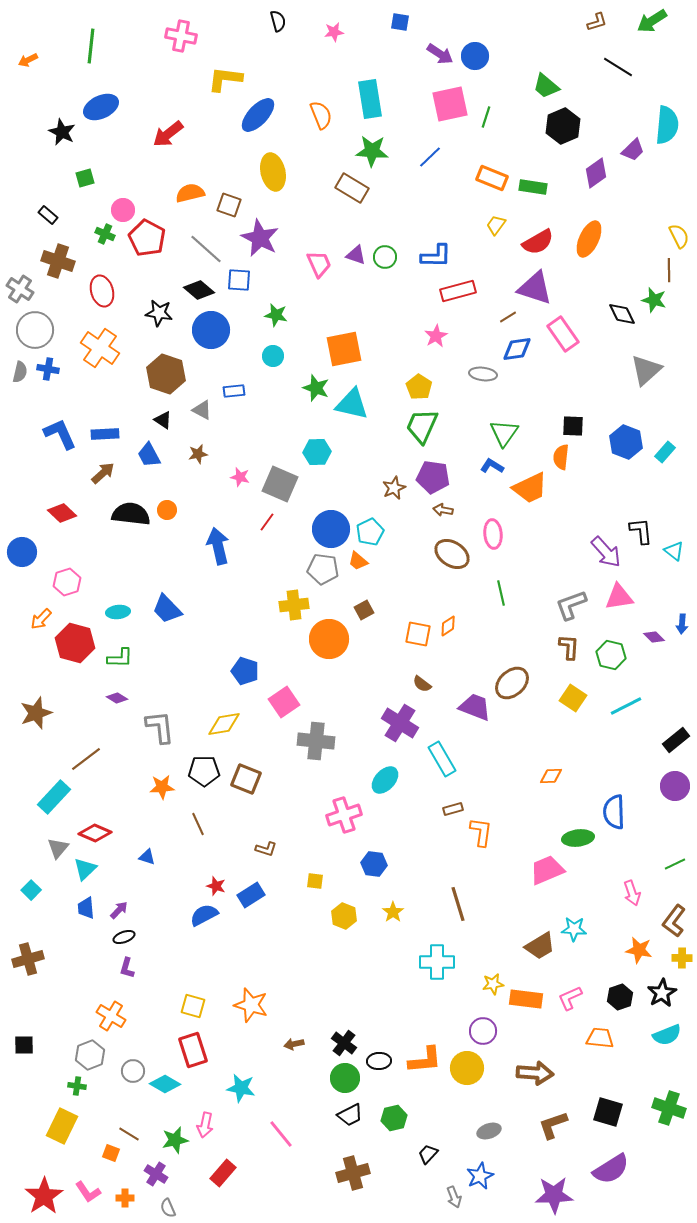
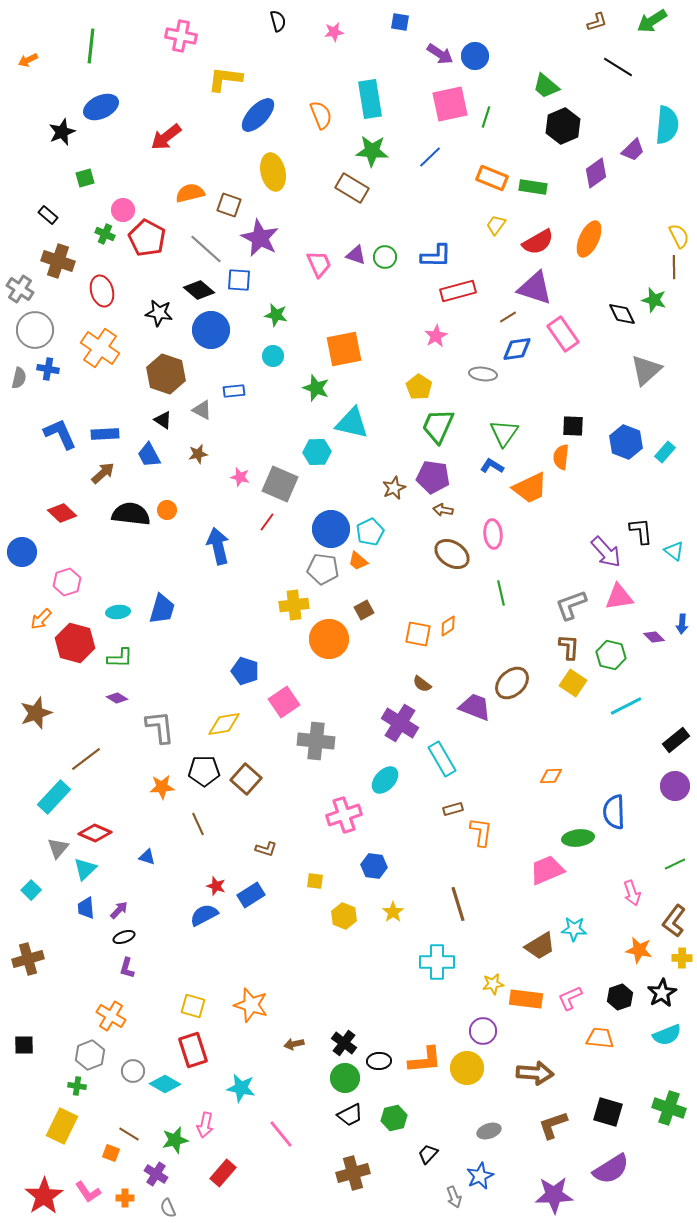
black star at (62, 132): rotated 24 degrees clockwise
red arrow at (168, 134): moved 2 px left, 3 px down
brown line at (669, 270): moved 5 px right, 3 px up
gray semicircle at (20, 372): moved 1 px left, 6 px down
cyan triangle at (352, 404): moved 19 px down
green trapezoid at (422, 426): moved 16 px right
blue trapezoid at (167, 609): moved 5 px left; rotated 120 degrees counterclockwise
yellow square at (573, 698): moved 15 px up
brown square at (246, 779): rotated 20 degrees clockwise
blue hexagon at (374, 864): moved 2 px down
